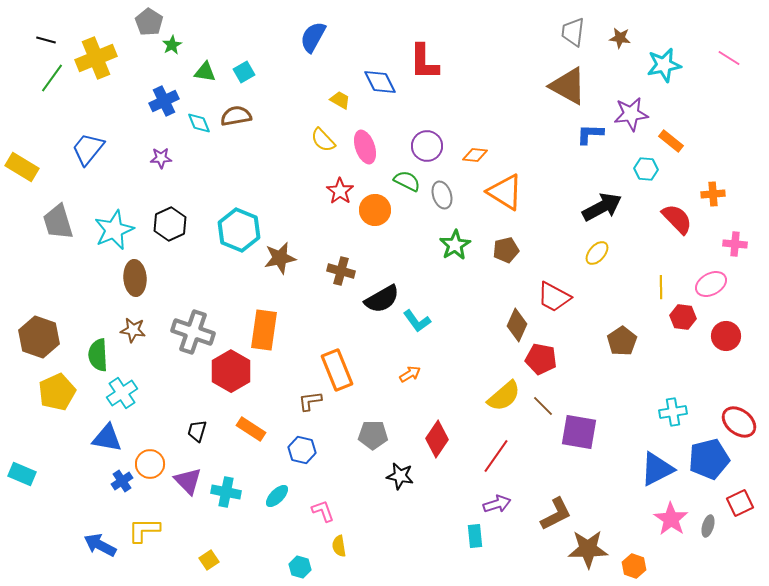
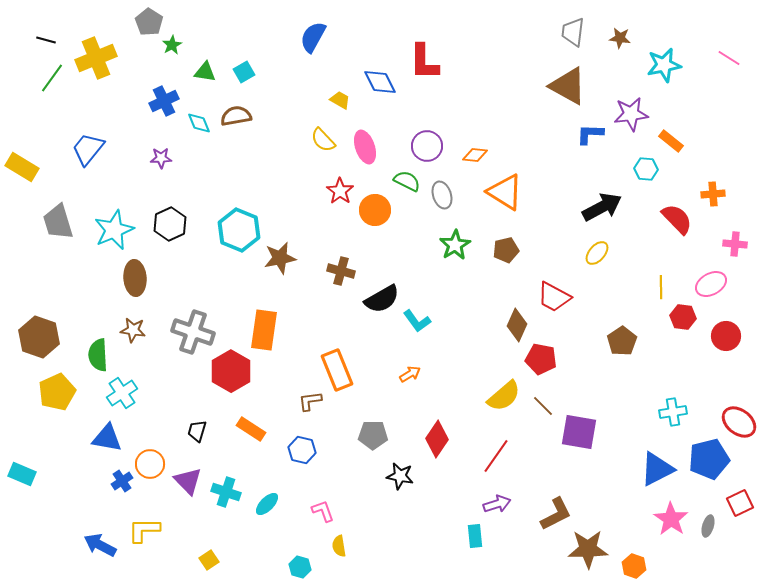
cyan cross at (226, 492): rotated 8 degrees clockwise
cyan ellipse at (277, 496): moved 10 px left, 8 px down
